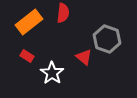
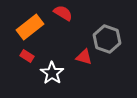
red semicircle: rotated 66 degrees counterclockwise
orange rectangle: moved 1 px right, 5 px down
red triangle: rotated 24 degrees counterclockwise
